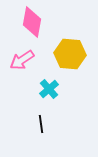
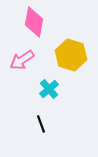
pink diamond: moved 2 px right
yellow hexagon: moved 1 px right, 1 px down; rotated 12 degrees clockwise
black line: rotated 12 degrees counterclockwise
